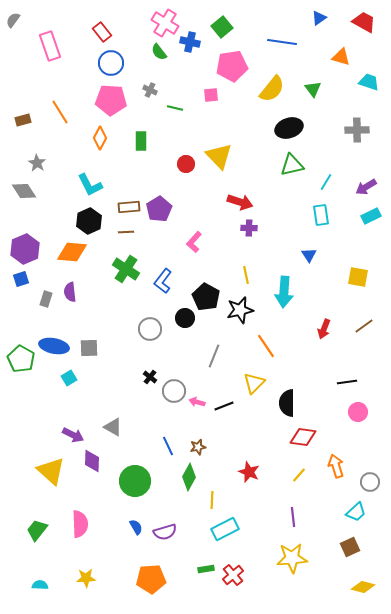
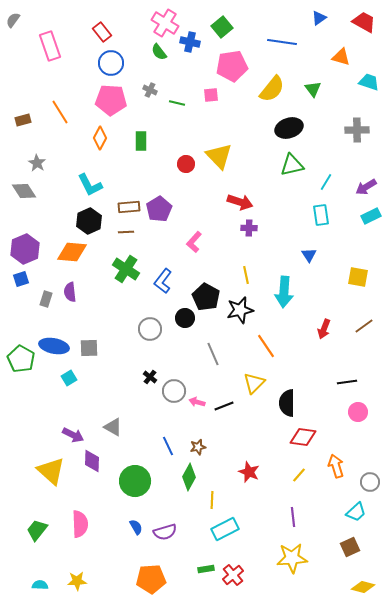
green line at (175, 108): moved 2 px right, 5 px up
gray line at (214, 356): moved 1 px left, 2 px up; rotated 45 degrees counterclockwise
yellow star at (86, 578): moved 9 px left, 3 px down
